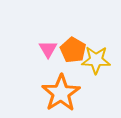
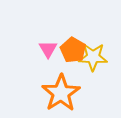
yellow star: moved 3 px left, 3 px up
